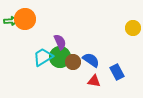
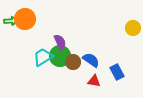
green circle: moved 1 px up
